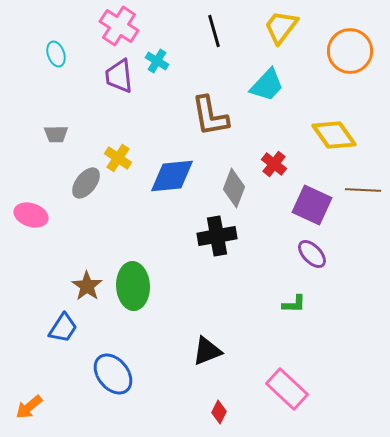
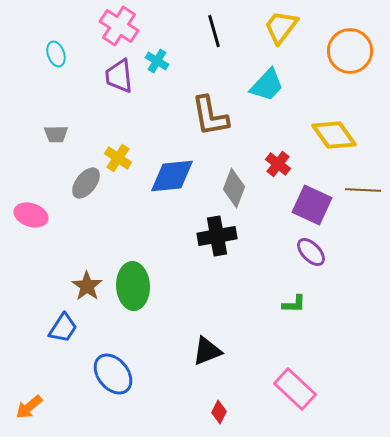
red cross: moved 4 px right
purple ellipse: moved 1 px left, 2 px up
pink rectangle: moved 8 px right
